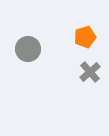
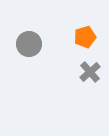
gray circle: moved 1 px right, 5 px up
